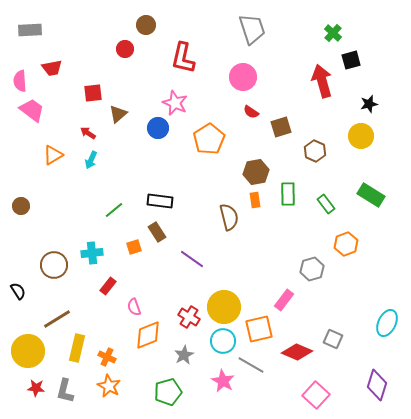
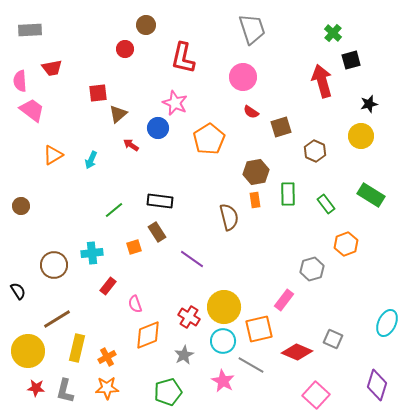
red square at (93, 93): moved 5 px right
red arrow at (88, 133): moved 43 px right, 12 px down
pink semicircle at (134, 307): moved 1 px right, 3 px up
orange cross at (107, 357): rotated 36 degrees clockwise
orange star at (109, 386): moved 2 px left, 2 px down; rotated 30 degrees counterclockwise
